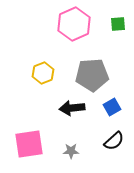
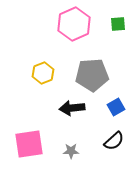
blue square: moved 4 px right
